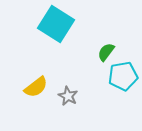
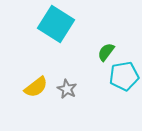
cyan pentagon: moved 1 px right
gray star: moved 1 px left, 7 px up
